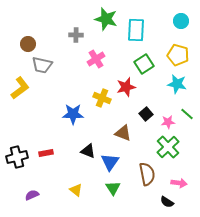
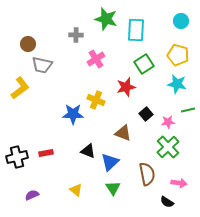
yellow cross: moved 6 px left, 2 px down
green line: moved 1 px right, 4 px up; rotated 56 degrees counterclockwise
blue triangle: rotated 12 degrees clockwise
